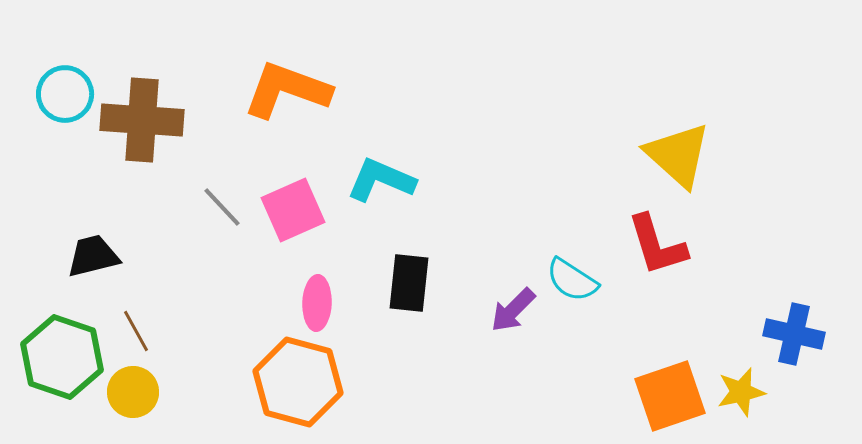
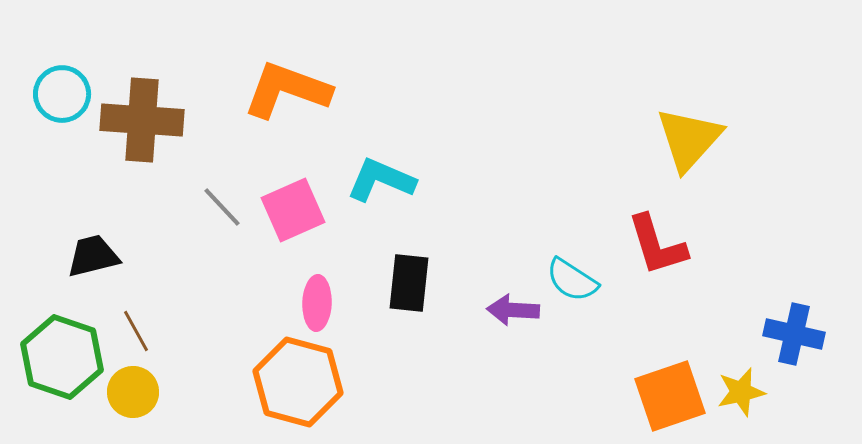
cyan circle: moved 3 px left
yellow triangle: moved 11 px right, 16 px up; rotated 30 degrees clockwise
purple arrow: rotated 48 degrees clockwise
